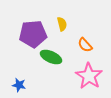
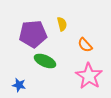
green ellipse: moved 6 px left, 4 px down
